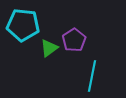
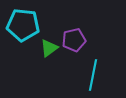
purple pentagon: rotated 20 degrees clockwise
cyan line: moved 1 px right, 1 px up
